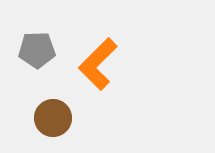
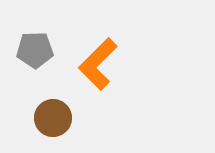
gray pentagon: moved 2 px left
